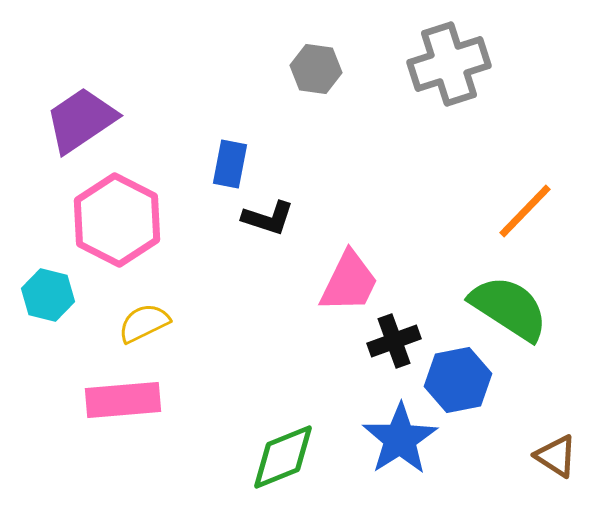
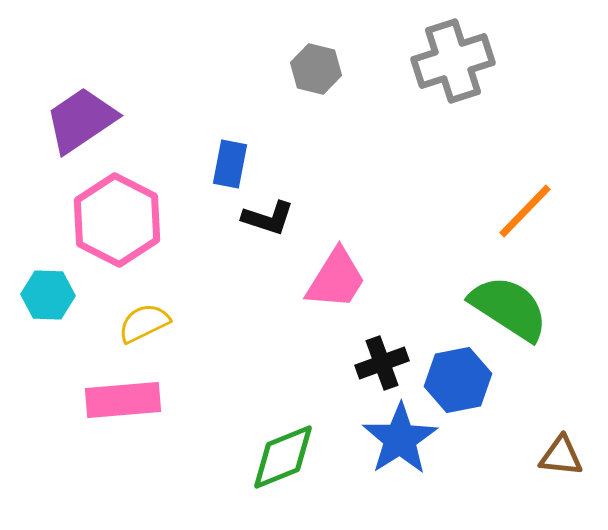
gray cross: moved 4 px right, 3 px up
gray hexagon: rotated 6 degrees clockwise
pink trapezoid: moved 13 px left, 3 px up; rotated 6 degrees clockwise
cyan hexagon: rotated 12 degrees counterclockwise
black cross: moved 12 px left, 22 px down
brown triangle: moved 5 px right; rotated 27 degrees counterclockwise
